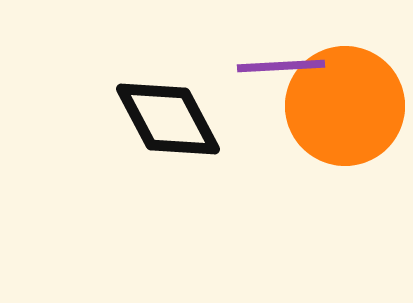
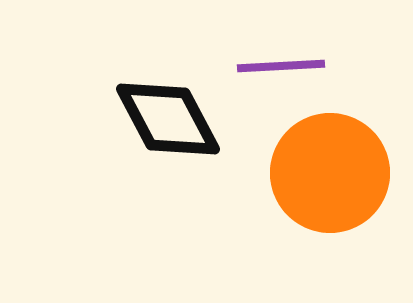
orange circle: moved 15 px left, 67 px down
